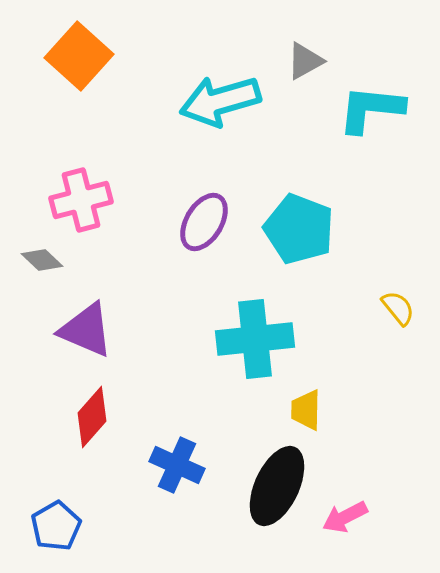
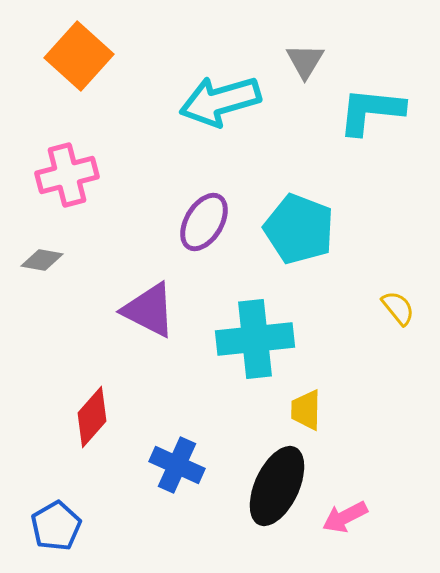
gray triangle: rotated 30 degrees counterclockwise
cyan L-shape: moved 2 px down
pink cross: moved 14 px left, 25 px up
gray diamond: rotated 33 degrees counterclockwise
purple triangle: moved 63 px right, 20 px up; rotated 4 degrees clockwise
